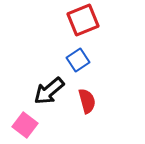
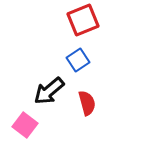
red semicircle: moved 2 px down
